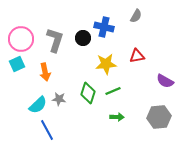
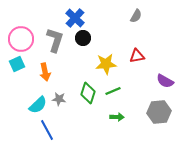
blue cross: moved 29 px left, 9 px up; rotated 30 degrees clockwise
gray hexagon: moved 5 px up
